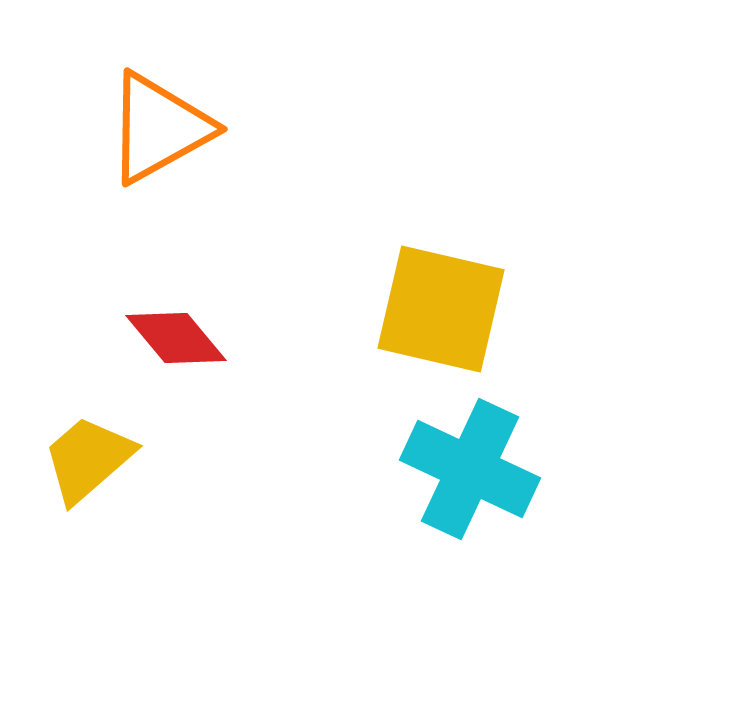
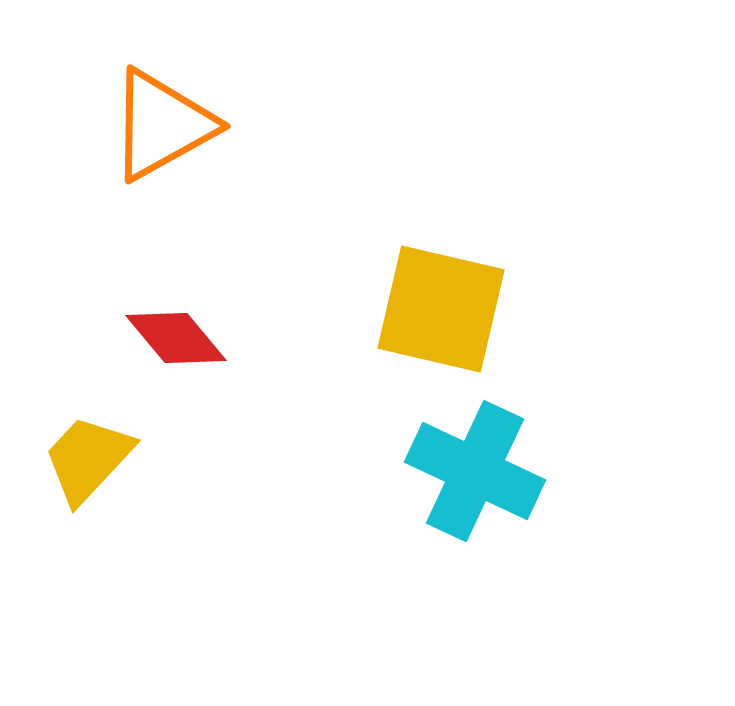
orange triangle: moved 3 px right, 3 px up
yellow trapezoid: rotated 6 degrees counterclockwise
cyan cross: moved 5 px right, 2 px down
